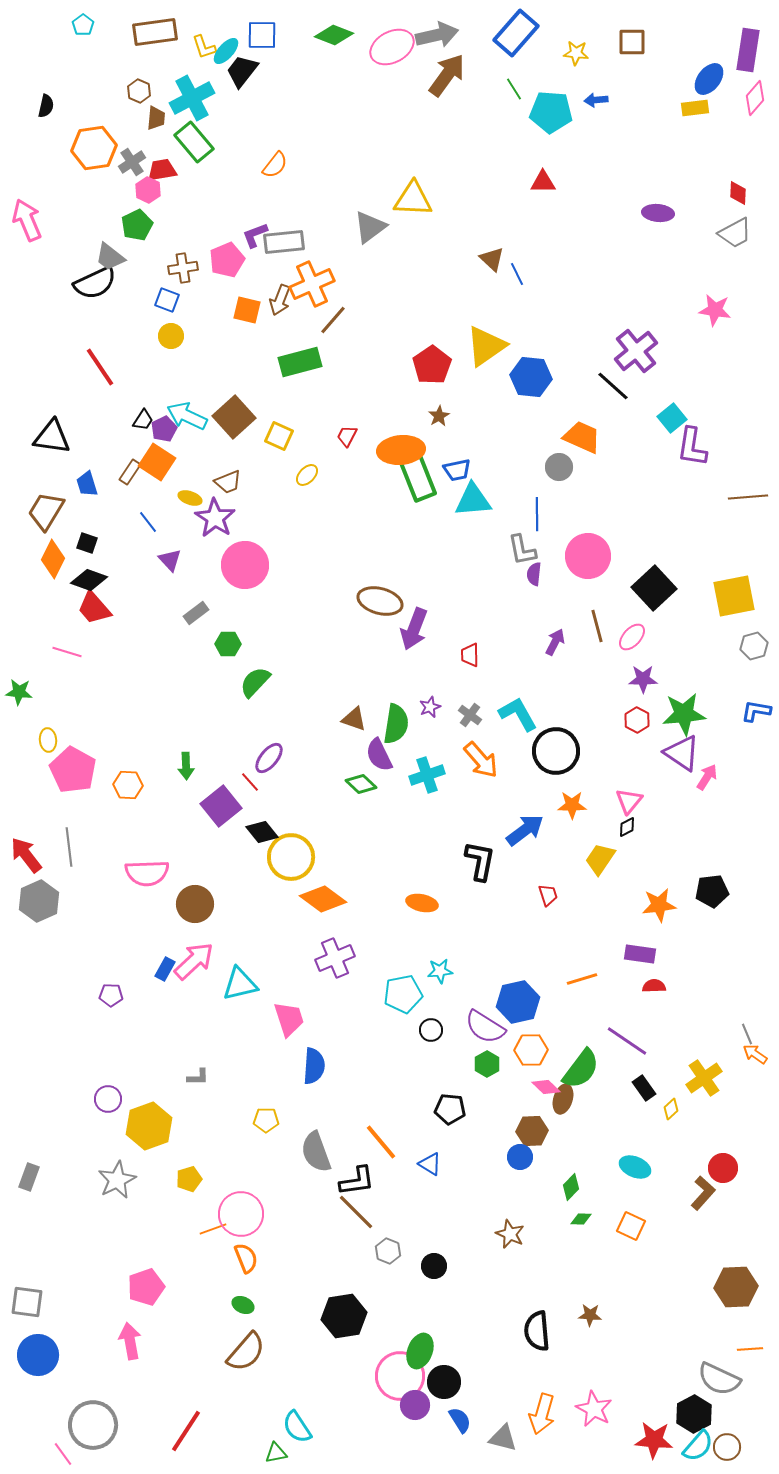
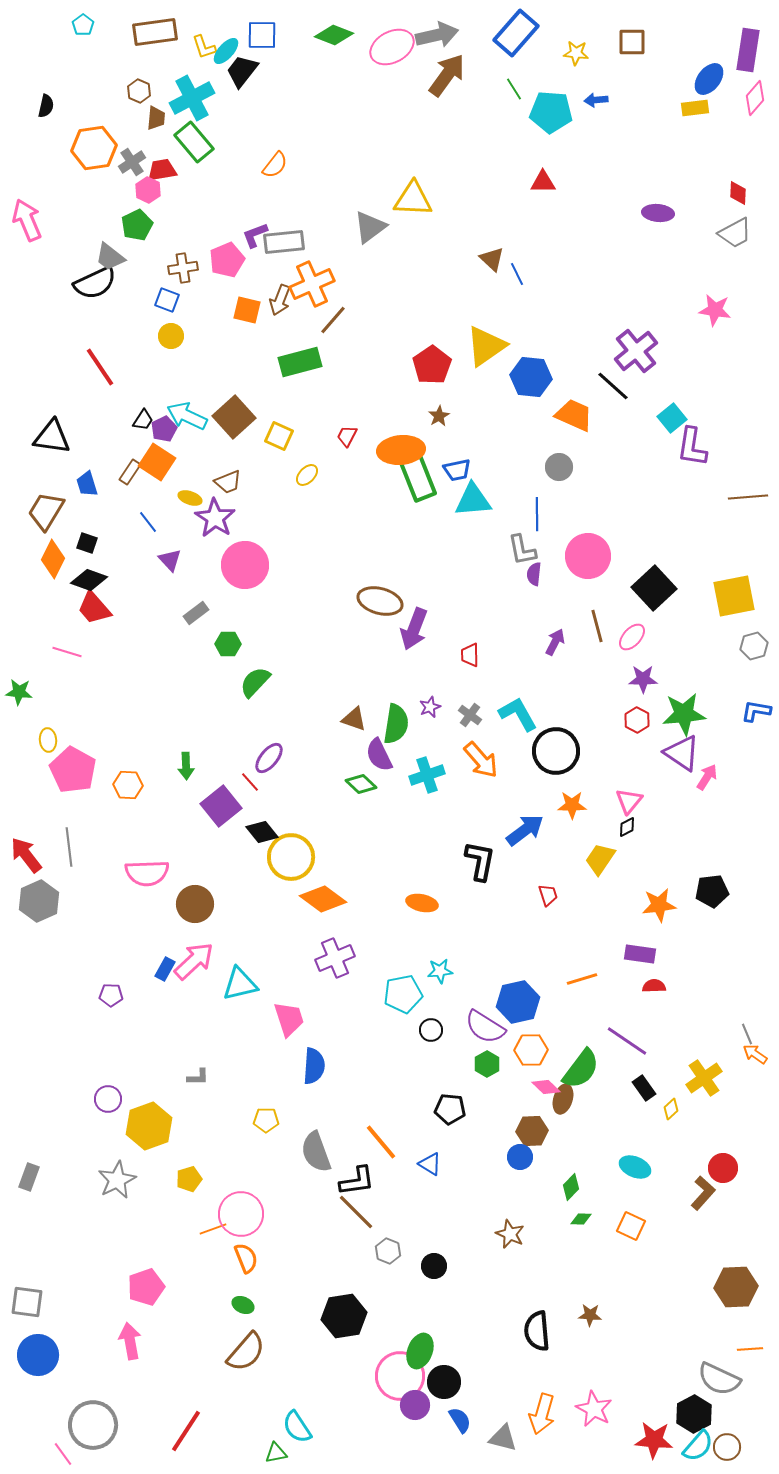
orange trapezoid at (582, 437): moved 8 px left, 22 px up
